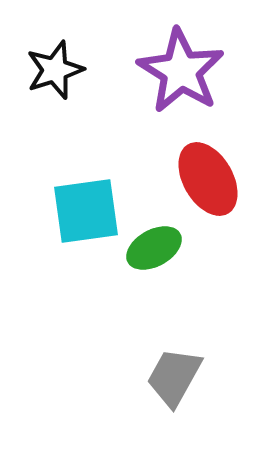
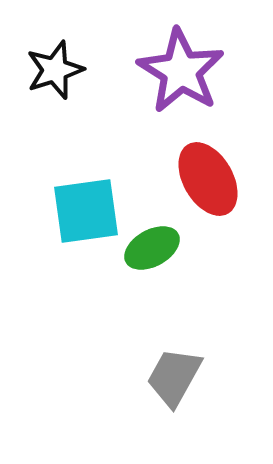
green ellipse: moved 2 px left
